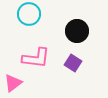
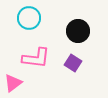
cyan circle: moved 4 px down
black circle: moved 1 px right
